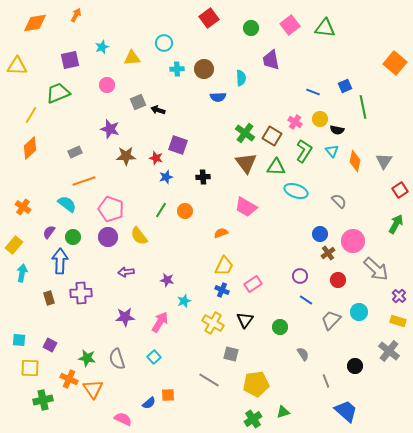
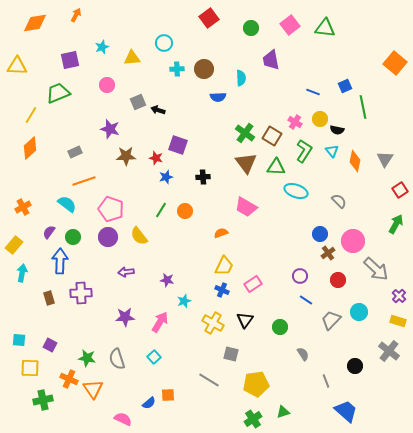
gray triangle at (384, 161): moved 1 px right, 2 px up
orange cross at (23, 207): rotated 28 degrees clockwise
